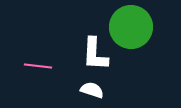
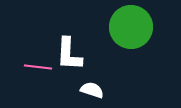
white L-shape: moved 26 px left
pink line: moved 1 px down
